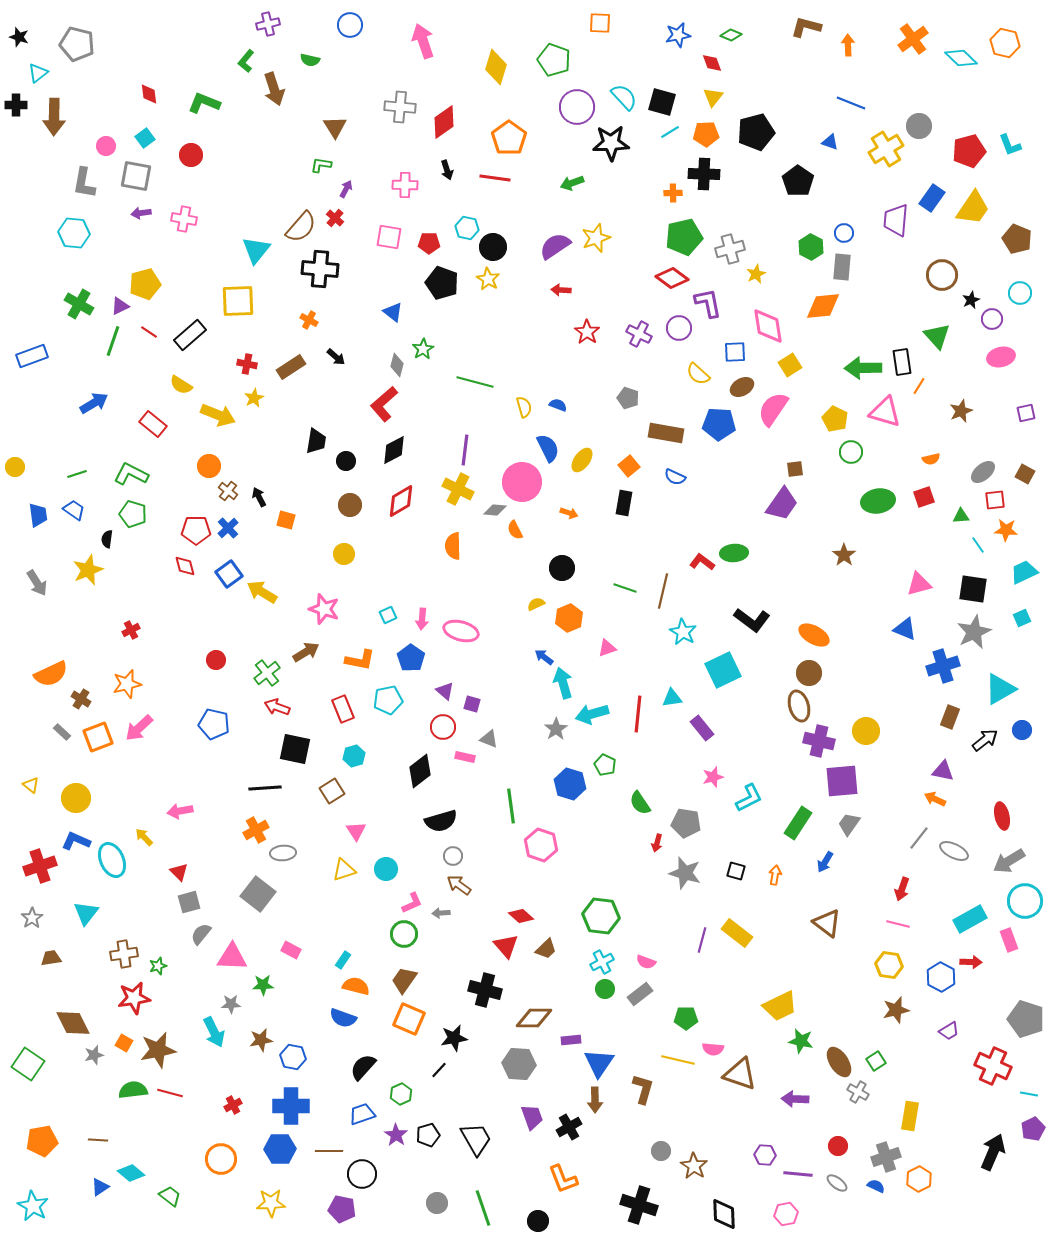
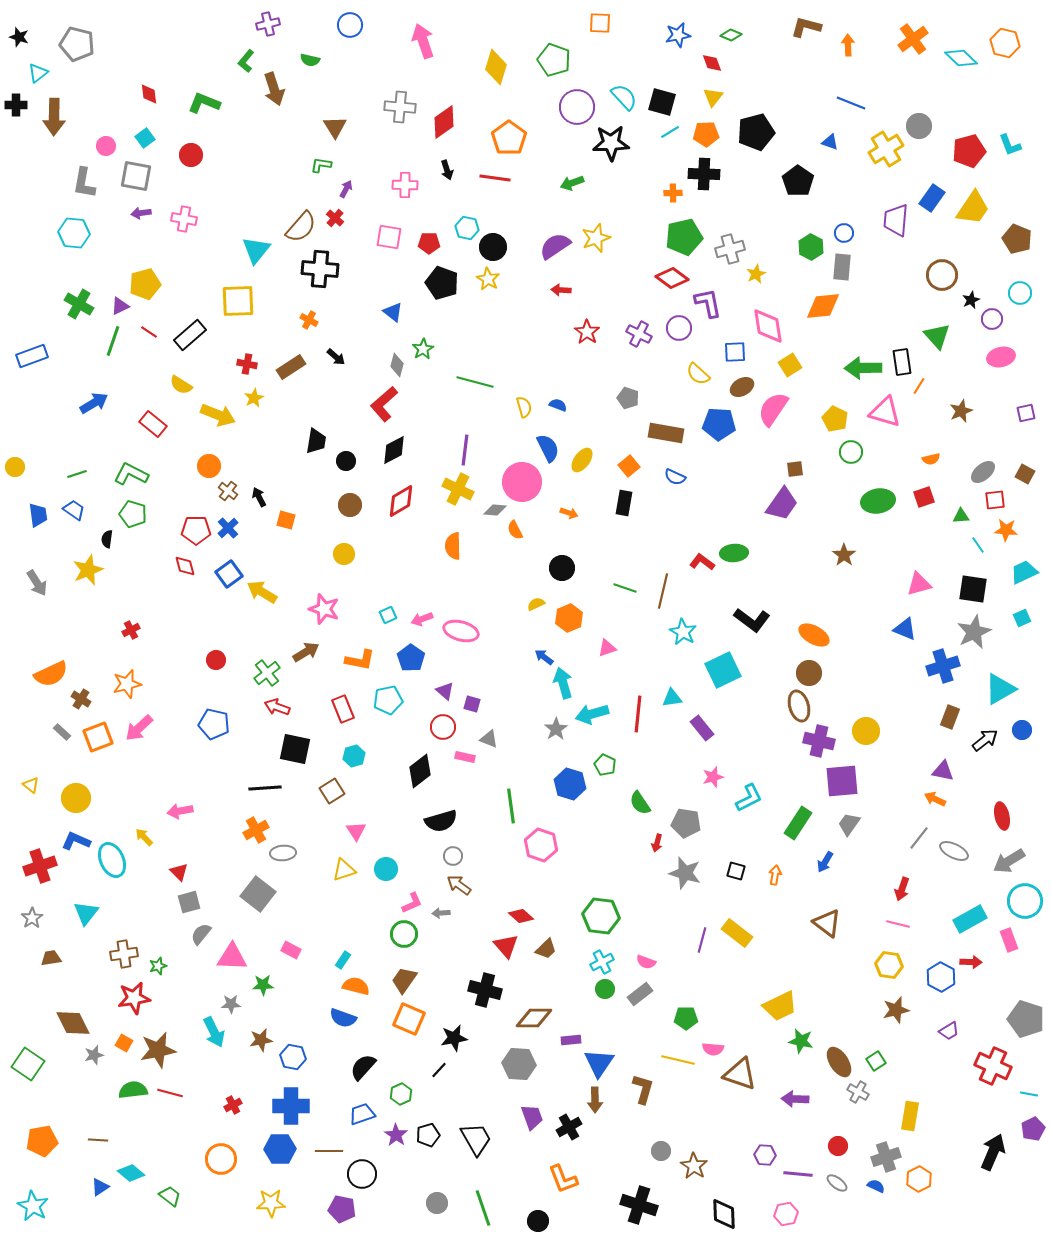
pink arrow at (422, 619): rotated 65 degrees clockwise
